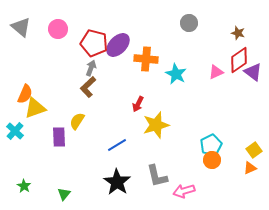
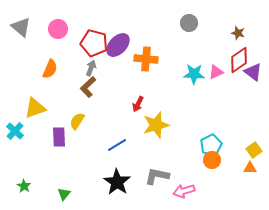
cyan star: moved 18 px right; rotated 25 degrees counterclockwise
orange semicircle: moved 25 px right, 25 px up
orange triangle: rotated 24 degrees clockwise
gray L-shape: rotated 115 degrees clockwise
